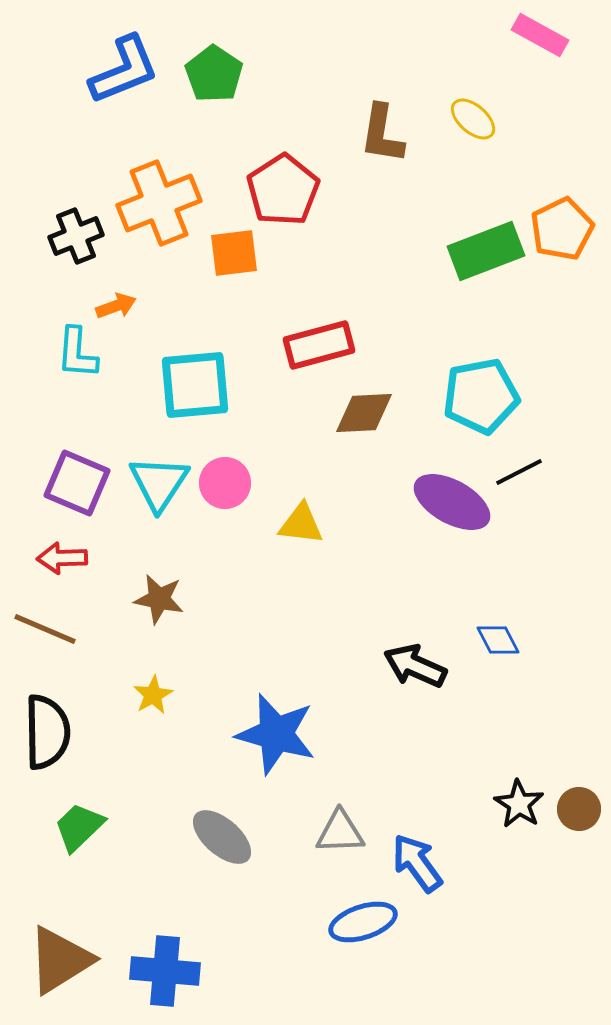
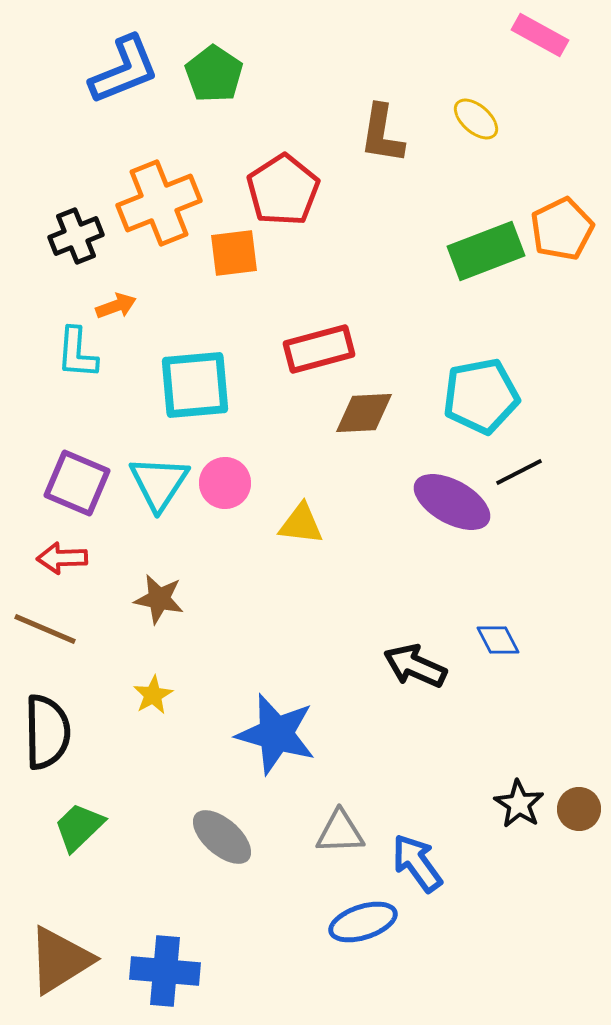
yellow ellipse: moved 3 px right
red rectangle: moved 4 px down
